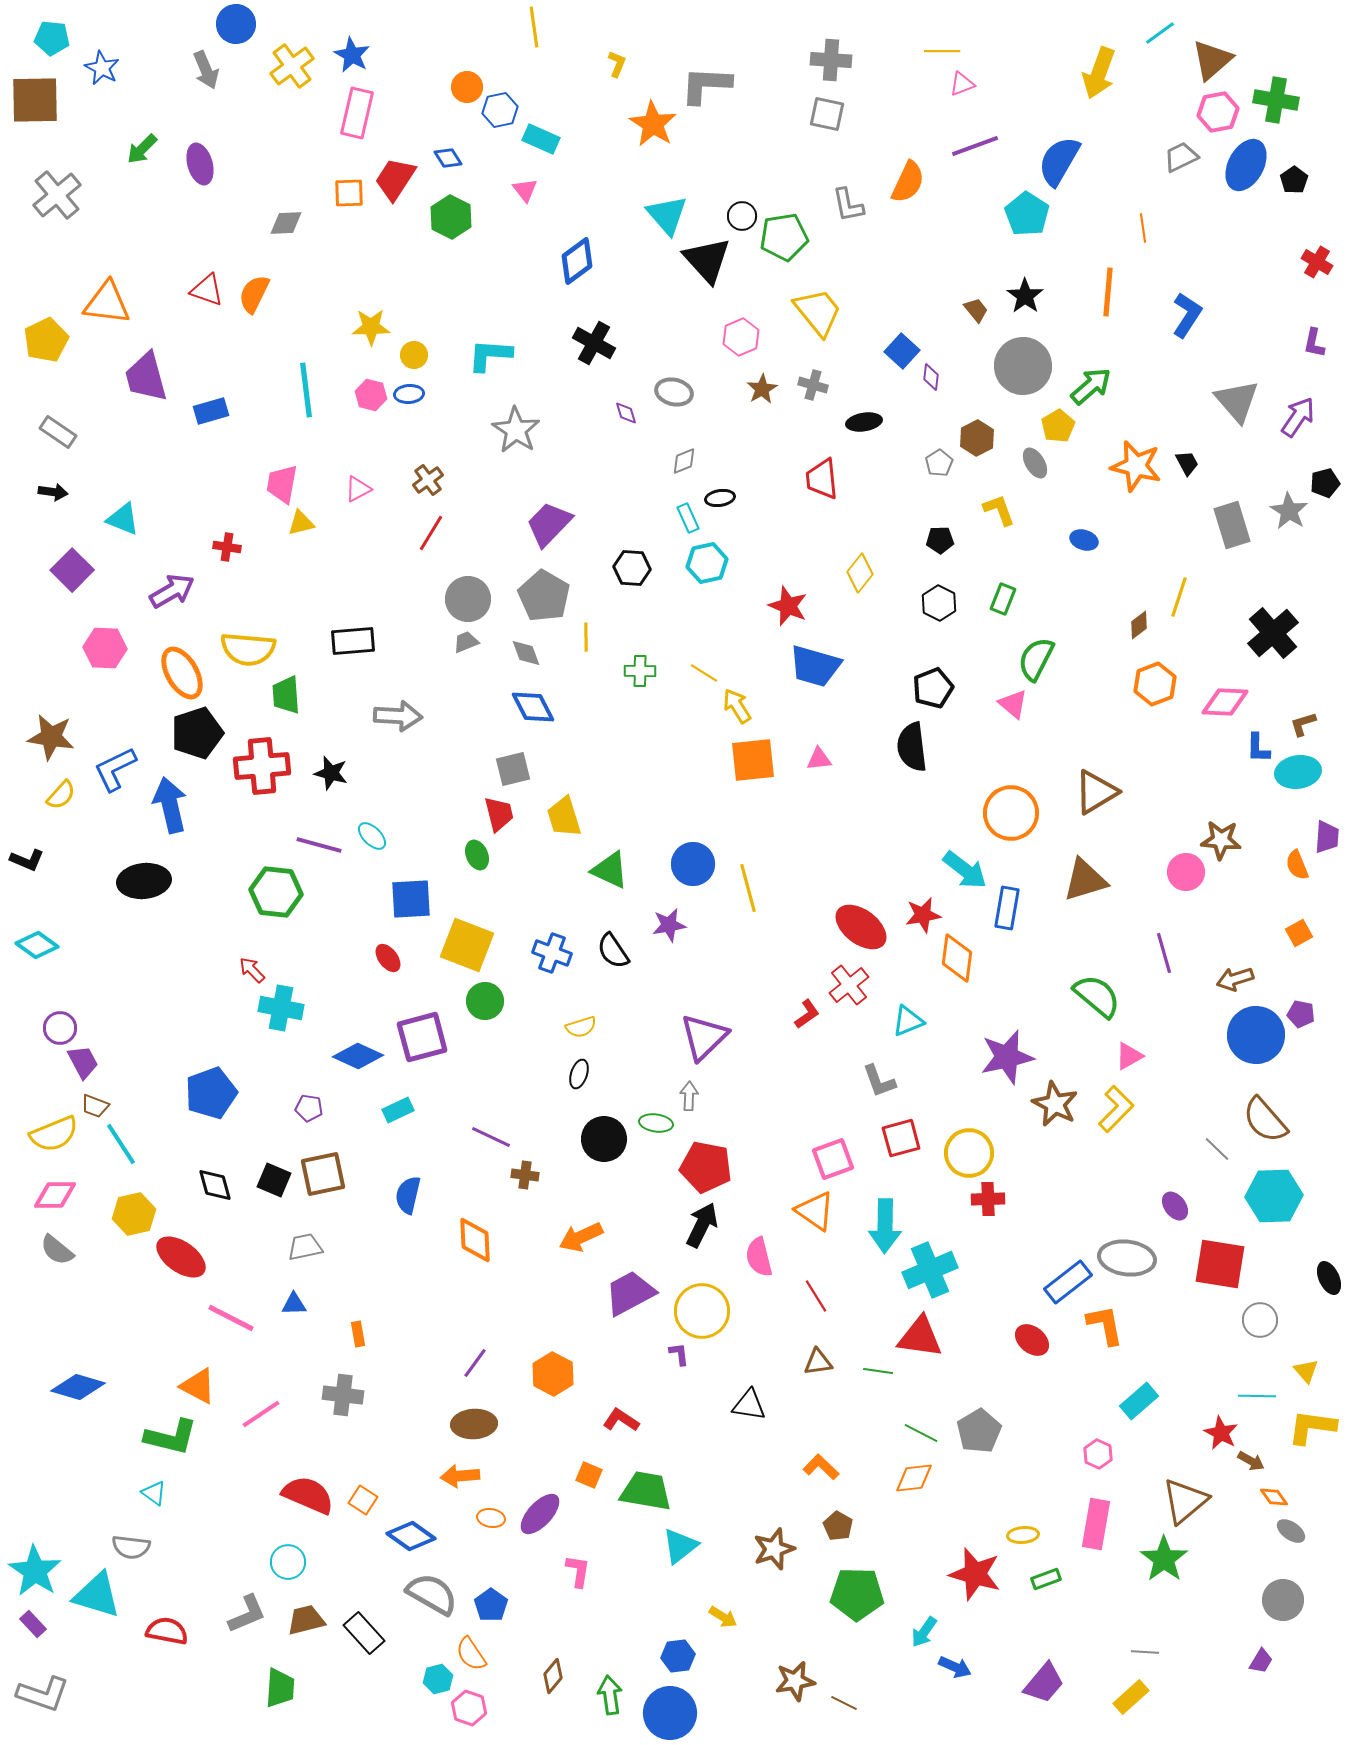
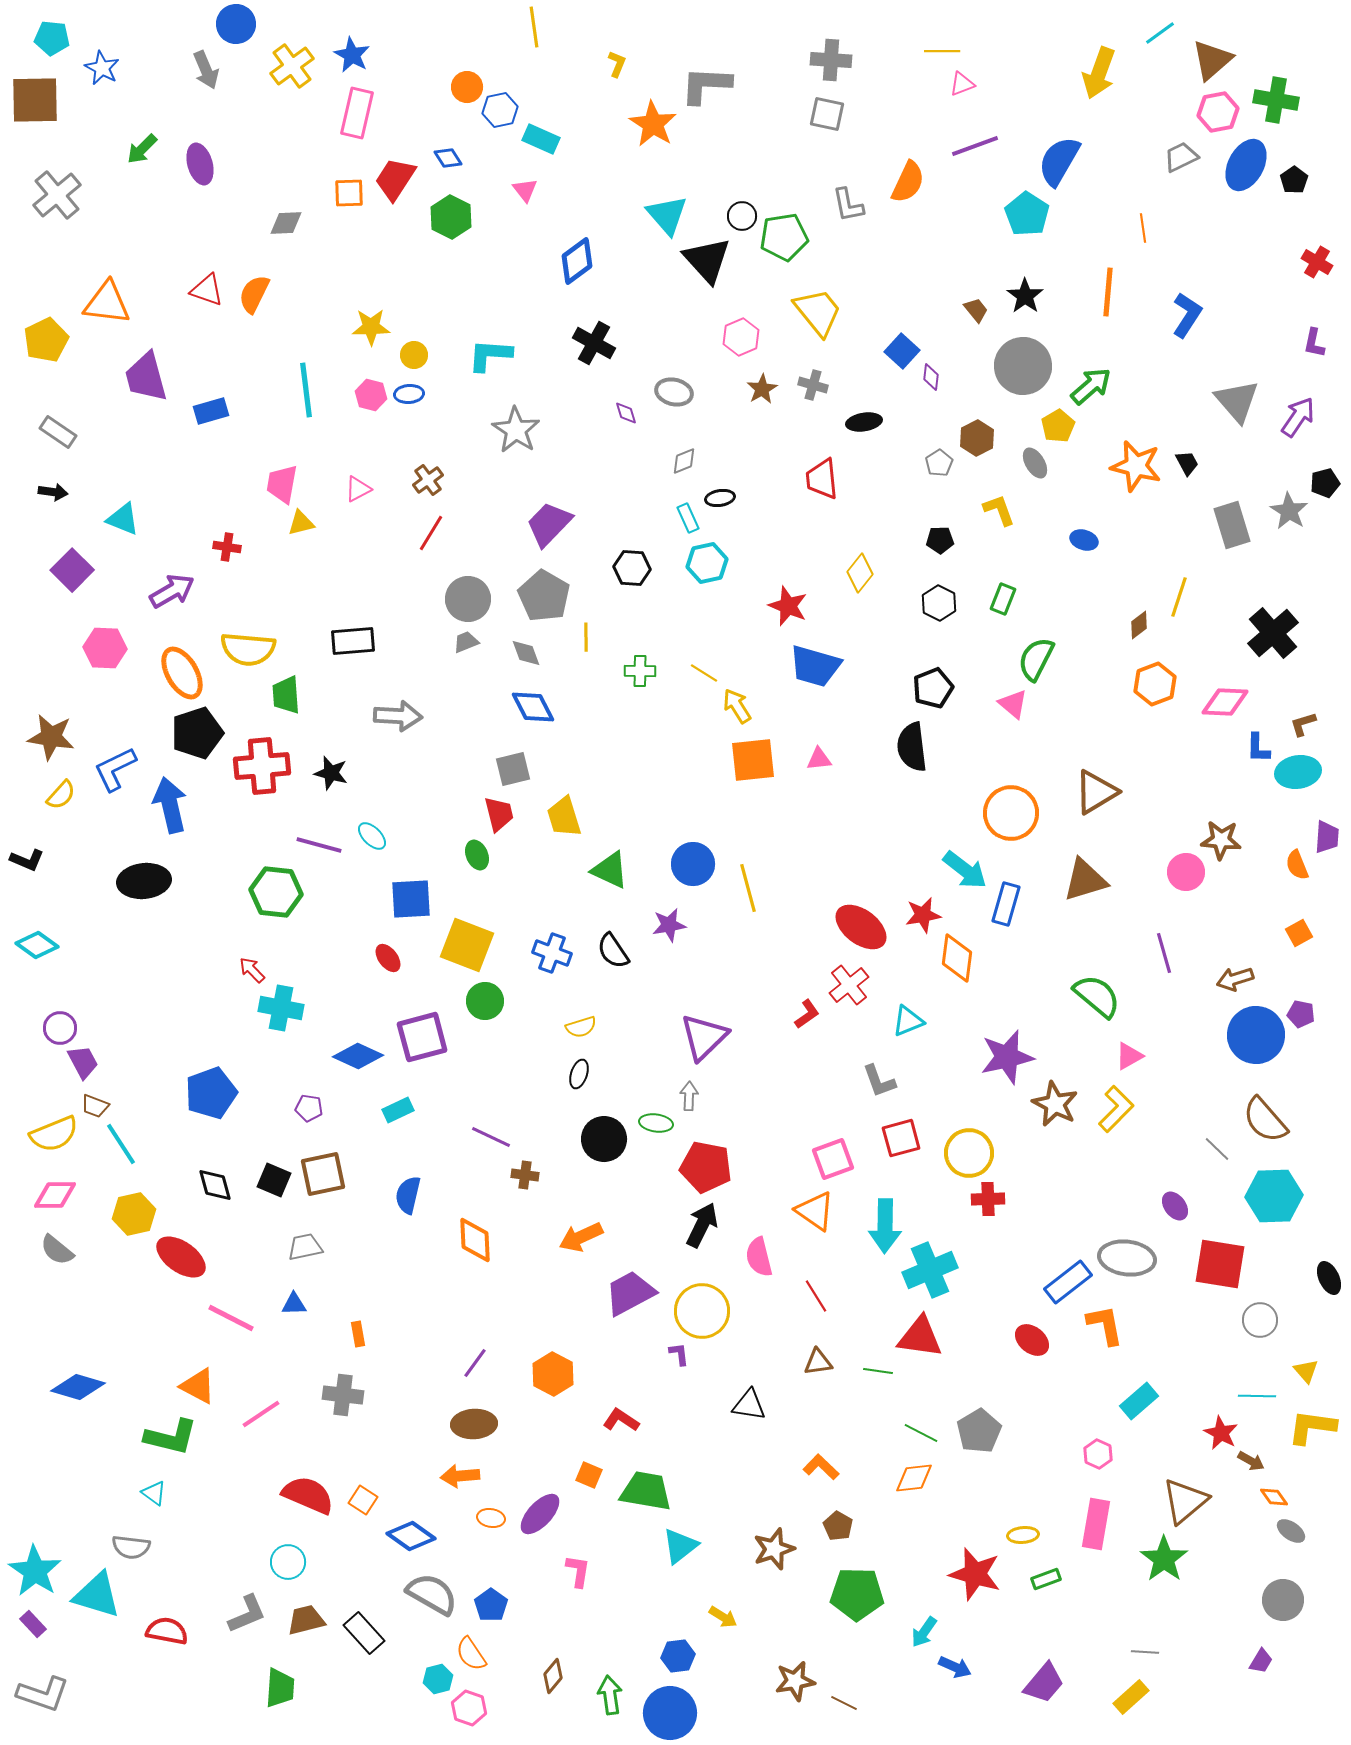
blue rectangle at (1007, 908): moved 1 px left, 4 px up; rotated 6 degrees clockwise
